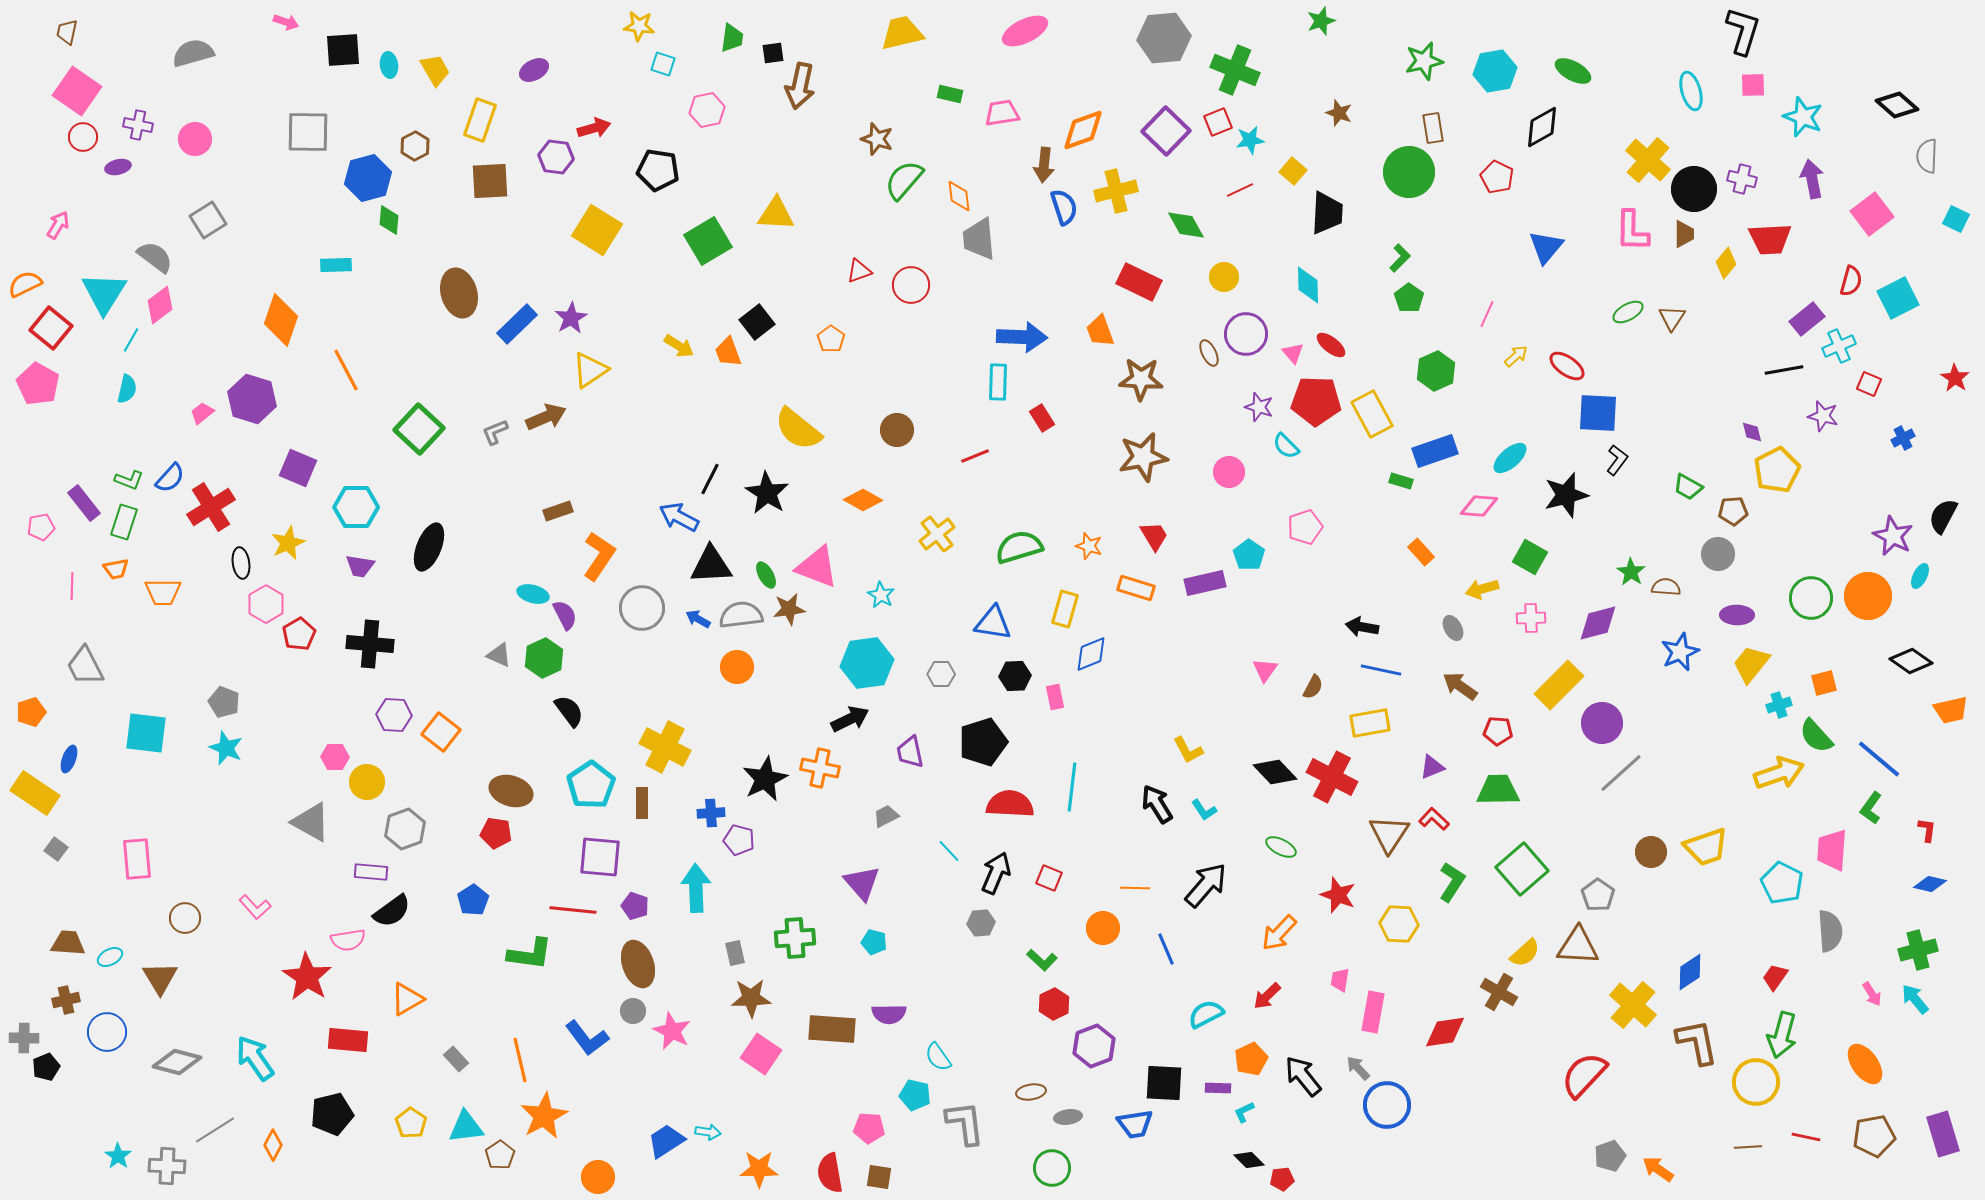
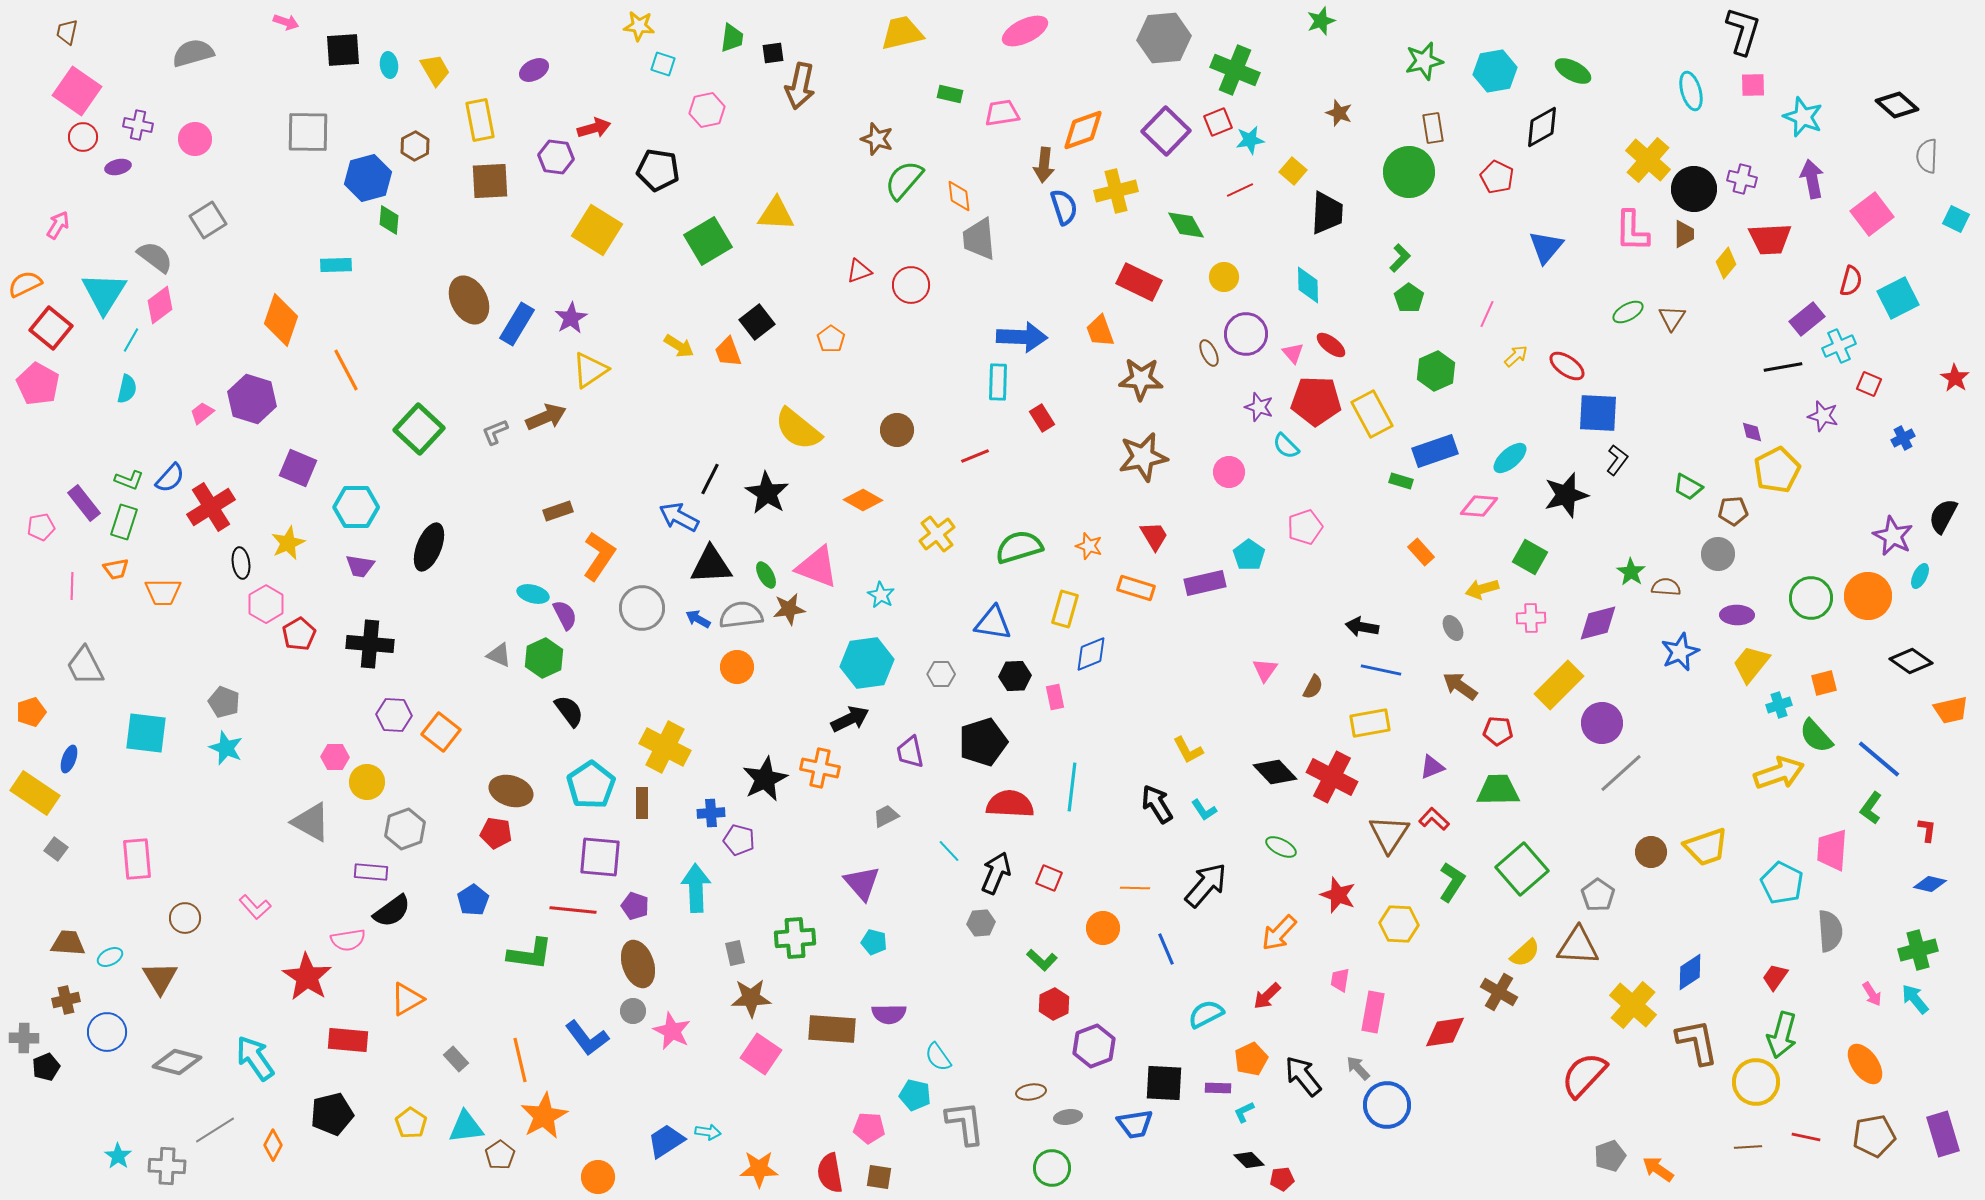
yellow rectangle at (480, 120): rotated 30 degrees counterclockwise
brown ellipse at (459, 293): moved 10 px right, 7 px down; rotated 12 degrees counterclockwise
blue rectangle at (517, 324): rotated 15 degrees counterclockwise
black line at (1784, 370): moved 1 px left, 3 px up
